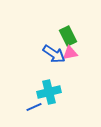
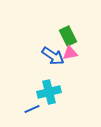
blue arrow: moved 1 px left, 2 px down
blue line: moved 2 px left, 2 px down
